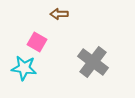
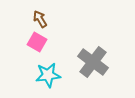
brown arrow: moved 19 px left, 5 px down; rotated 60 degrees clockwise
cyan star: moved 24 px right, 7 px down; rotated 15 degrees counterclockwise
